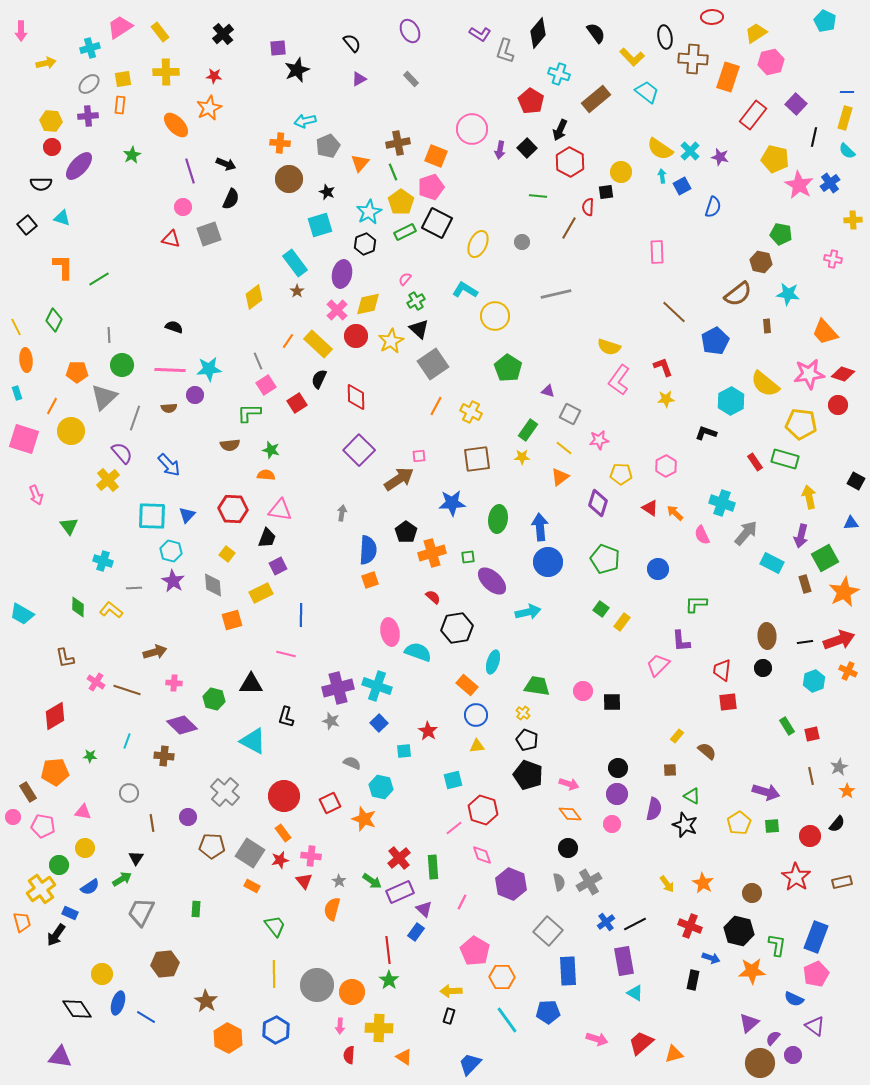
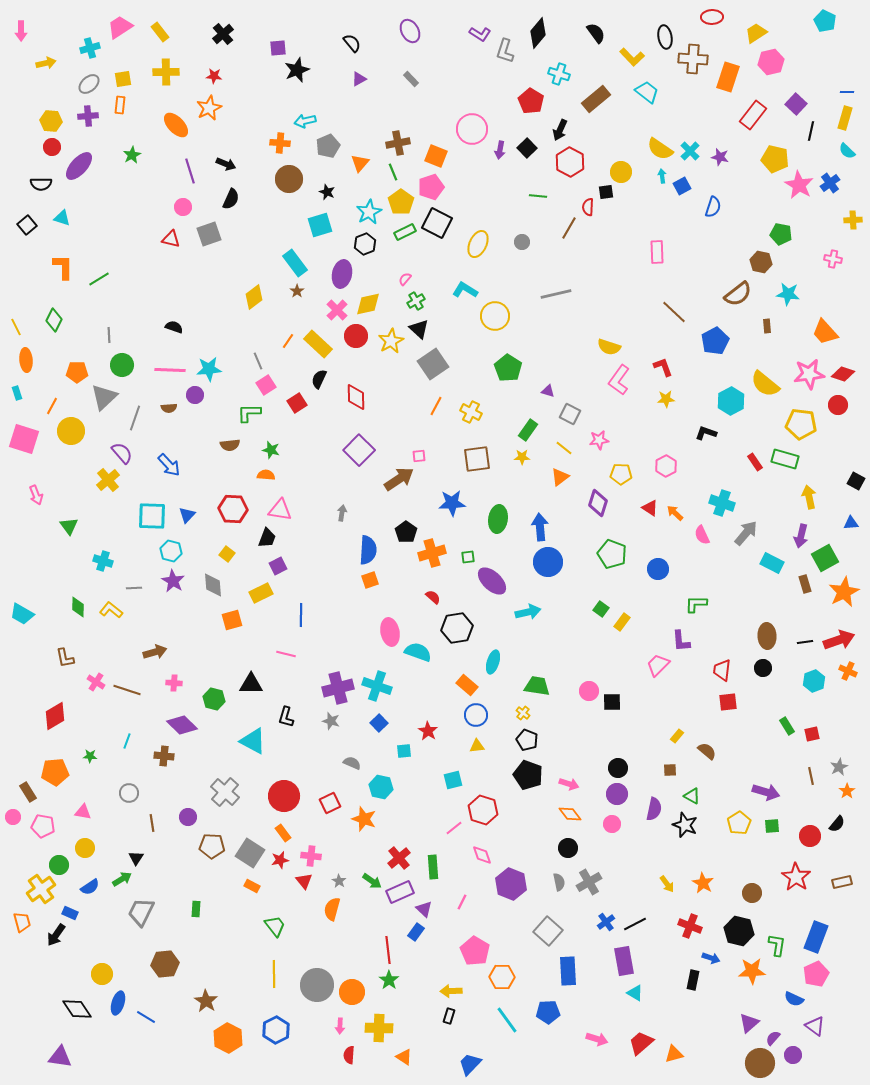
black line at (814, 137): moved 3 px left, 6 px up
green pentagon at (605, 559): moved 7 px right, 5 px up
pink circle at (583, 691): moved 6 px right
